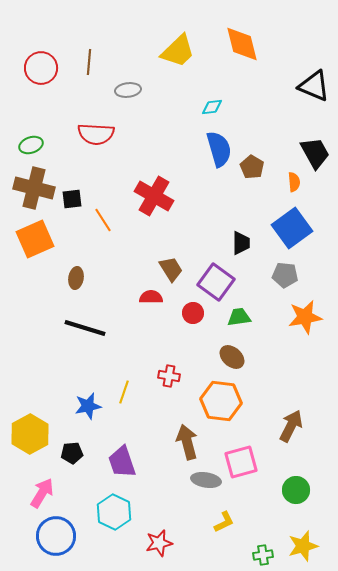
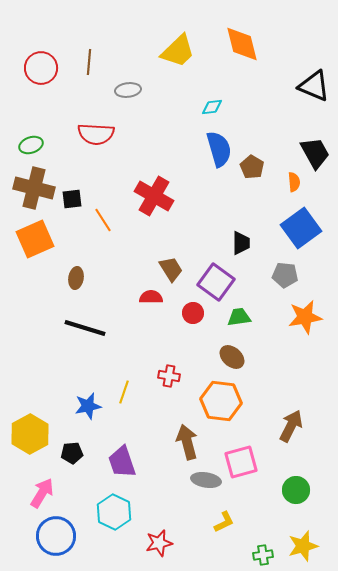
blue square at (292, 228): moved 9 px right
